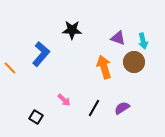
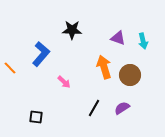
brown circle: moved 4 px left, 13 px down
pink arrow: moved 18 px up
black square: rotated 24 degrees counterclockwise
